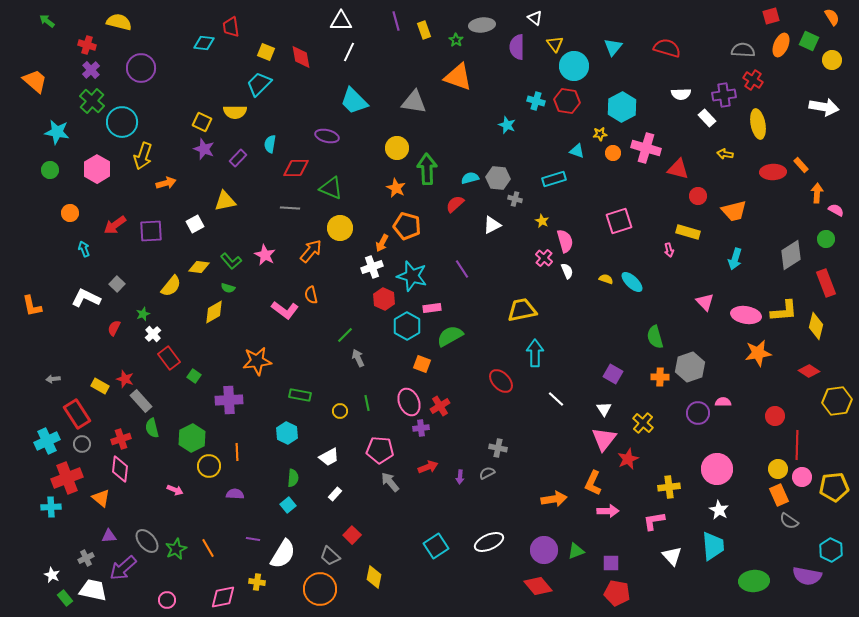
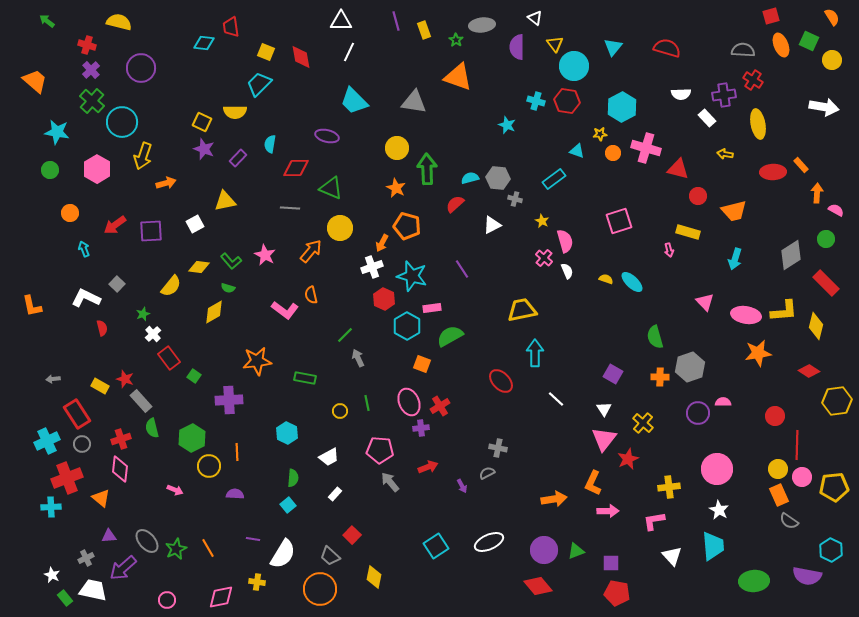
orange ellipse at (781, 45): rotated 45 degrees counterclockwise
cyan rectangle at (554, 179): rotated 20 degrees counterclockwise
red rectangle at (826, 283): rotated 24 degrees counterclockwise
red semicircle at (114, 328): moved 12 px left; rotated 140 degrees clockwise
green rectangle at (300, 395): moved 5 px right, 17 px up
purple arrow at (460, 477): moved 2 px right, 9 px down; rotated 32 degrees counterclockwise
pink diamond at (223, 597): moved 2 px left
